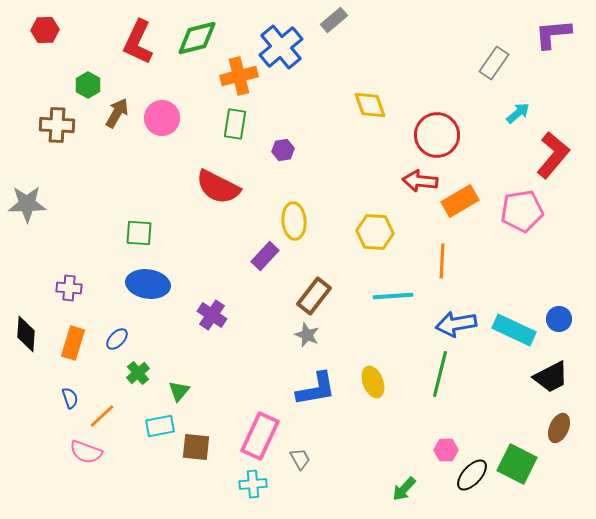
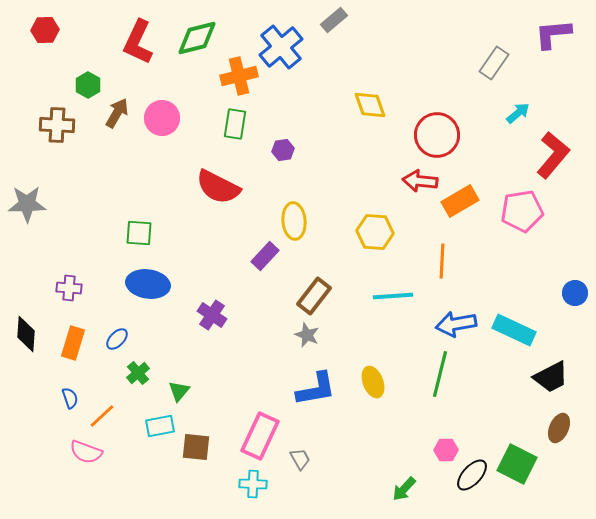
blue circle at (559, 319): moved 16 px right, 26 px up
cyan cross at (253, 484): rotated 8 degrees clockwise
